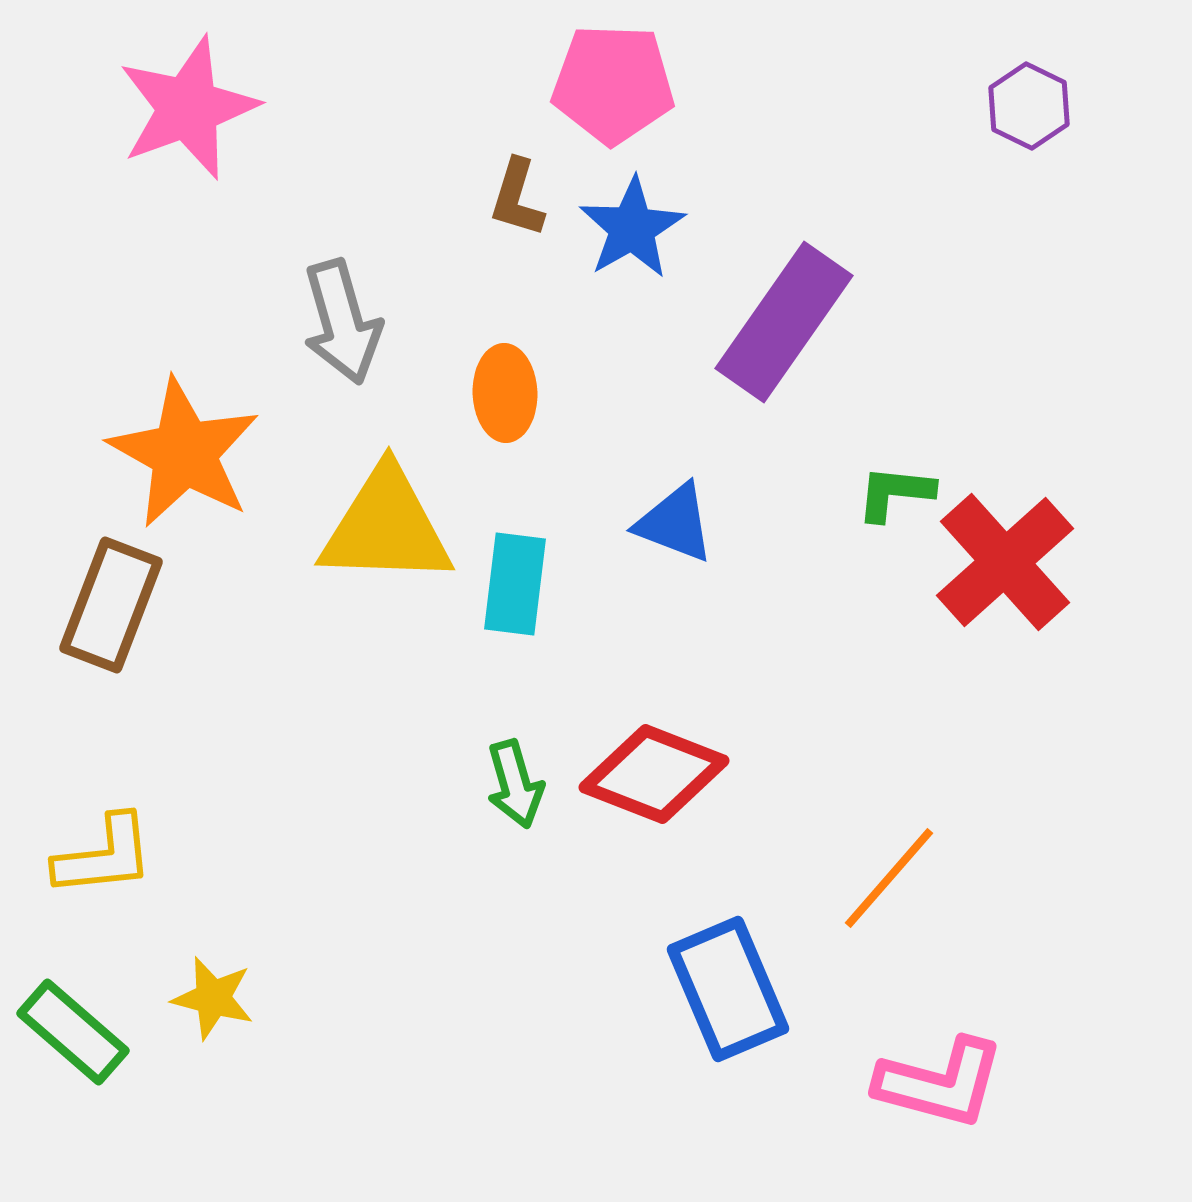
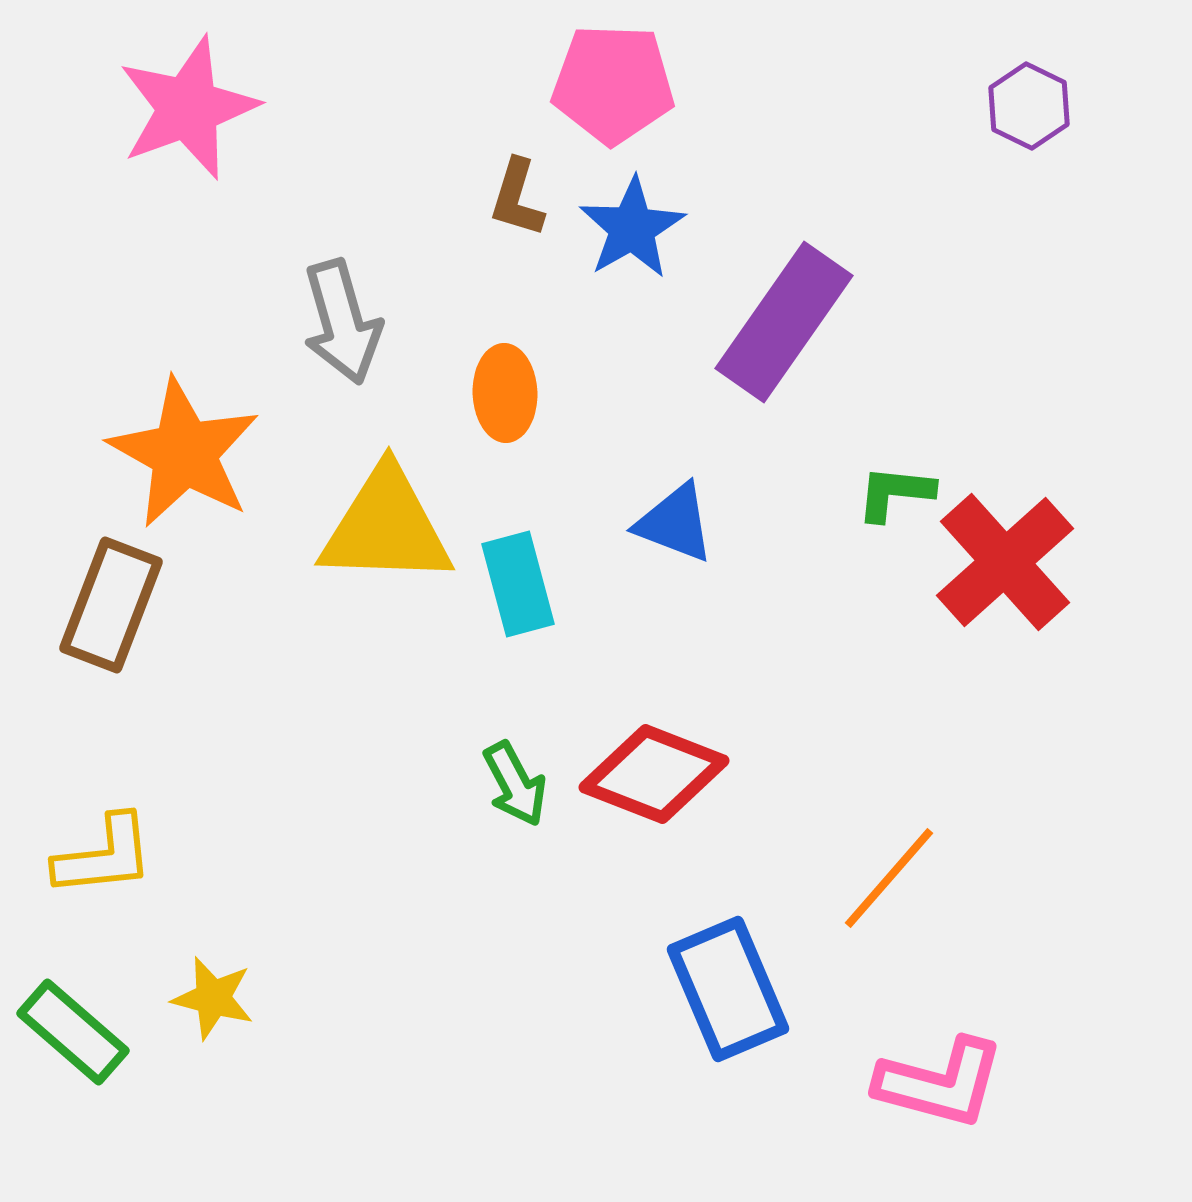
cyan rectangle: moved 3 px right; rotated 22 degrees counterclockwise
green arrow: rotated 12 degrees counterclockwise
